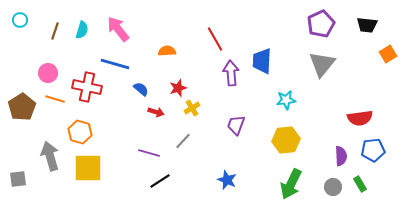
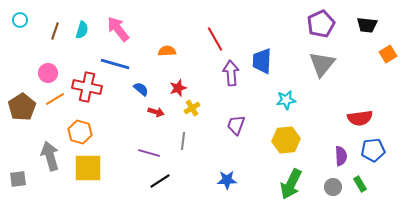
orange line: rotated 48 degrees counterclockwise
gray line: rotated 36 degrees counterclockwise
blue star: rotated 24 degrees counterclockwise
